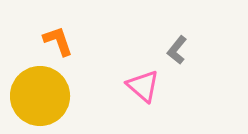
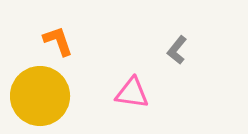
pink triangle: moved 11 px left, 7 px down; rotated 33 degrees counterclockwise
